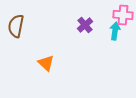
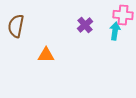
orange triangle: moved 8 px up; rotated 42 degrees counterclockwise
